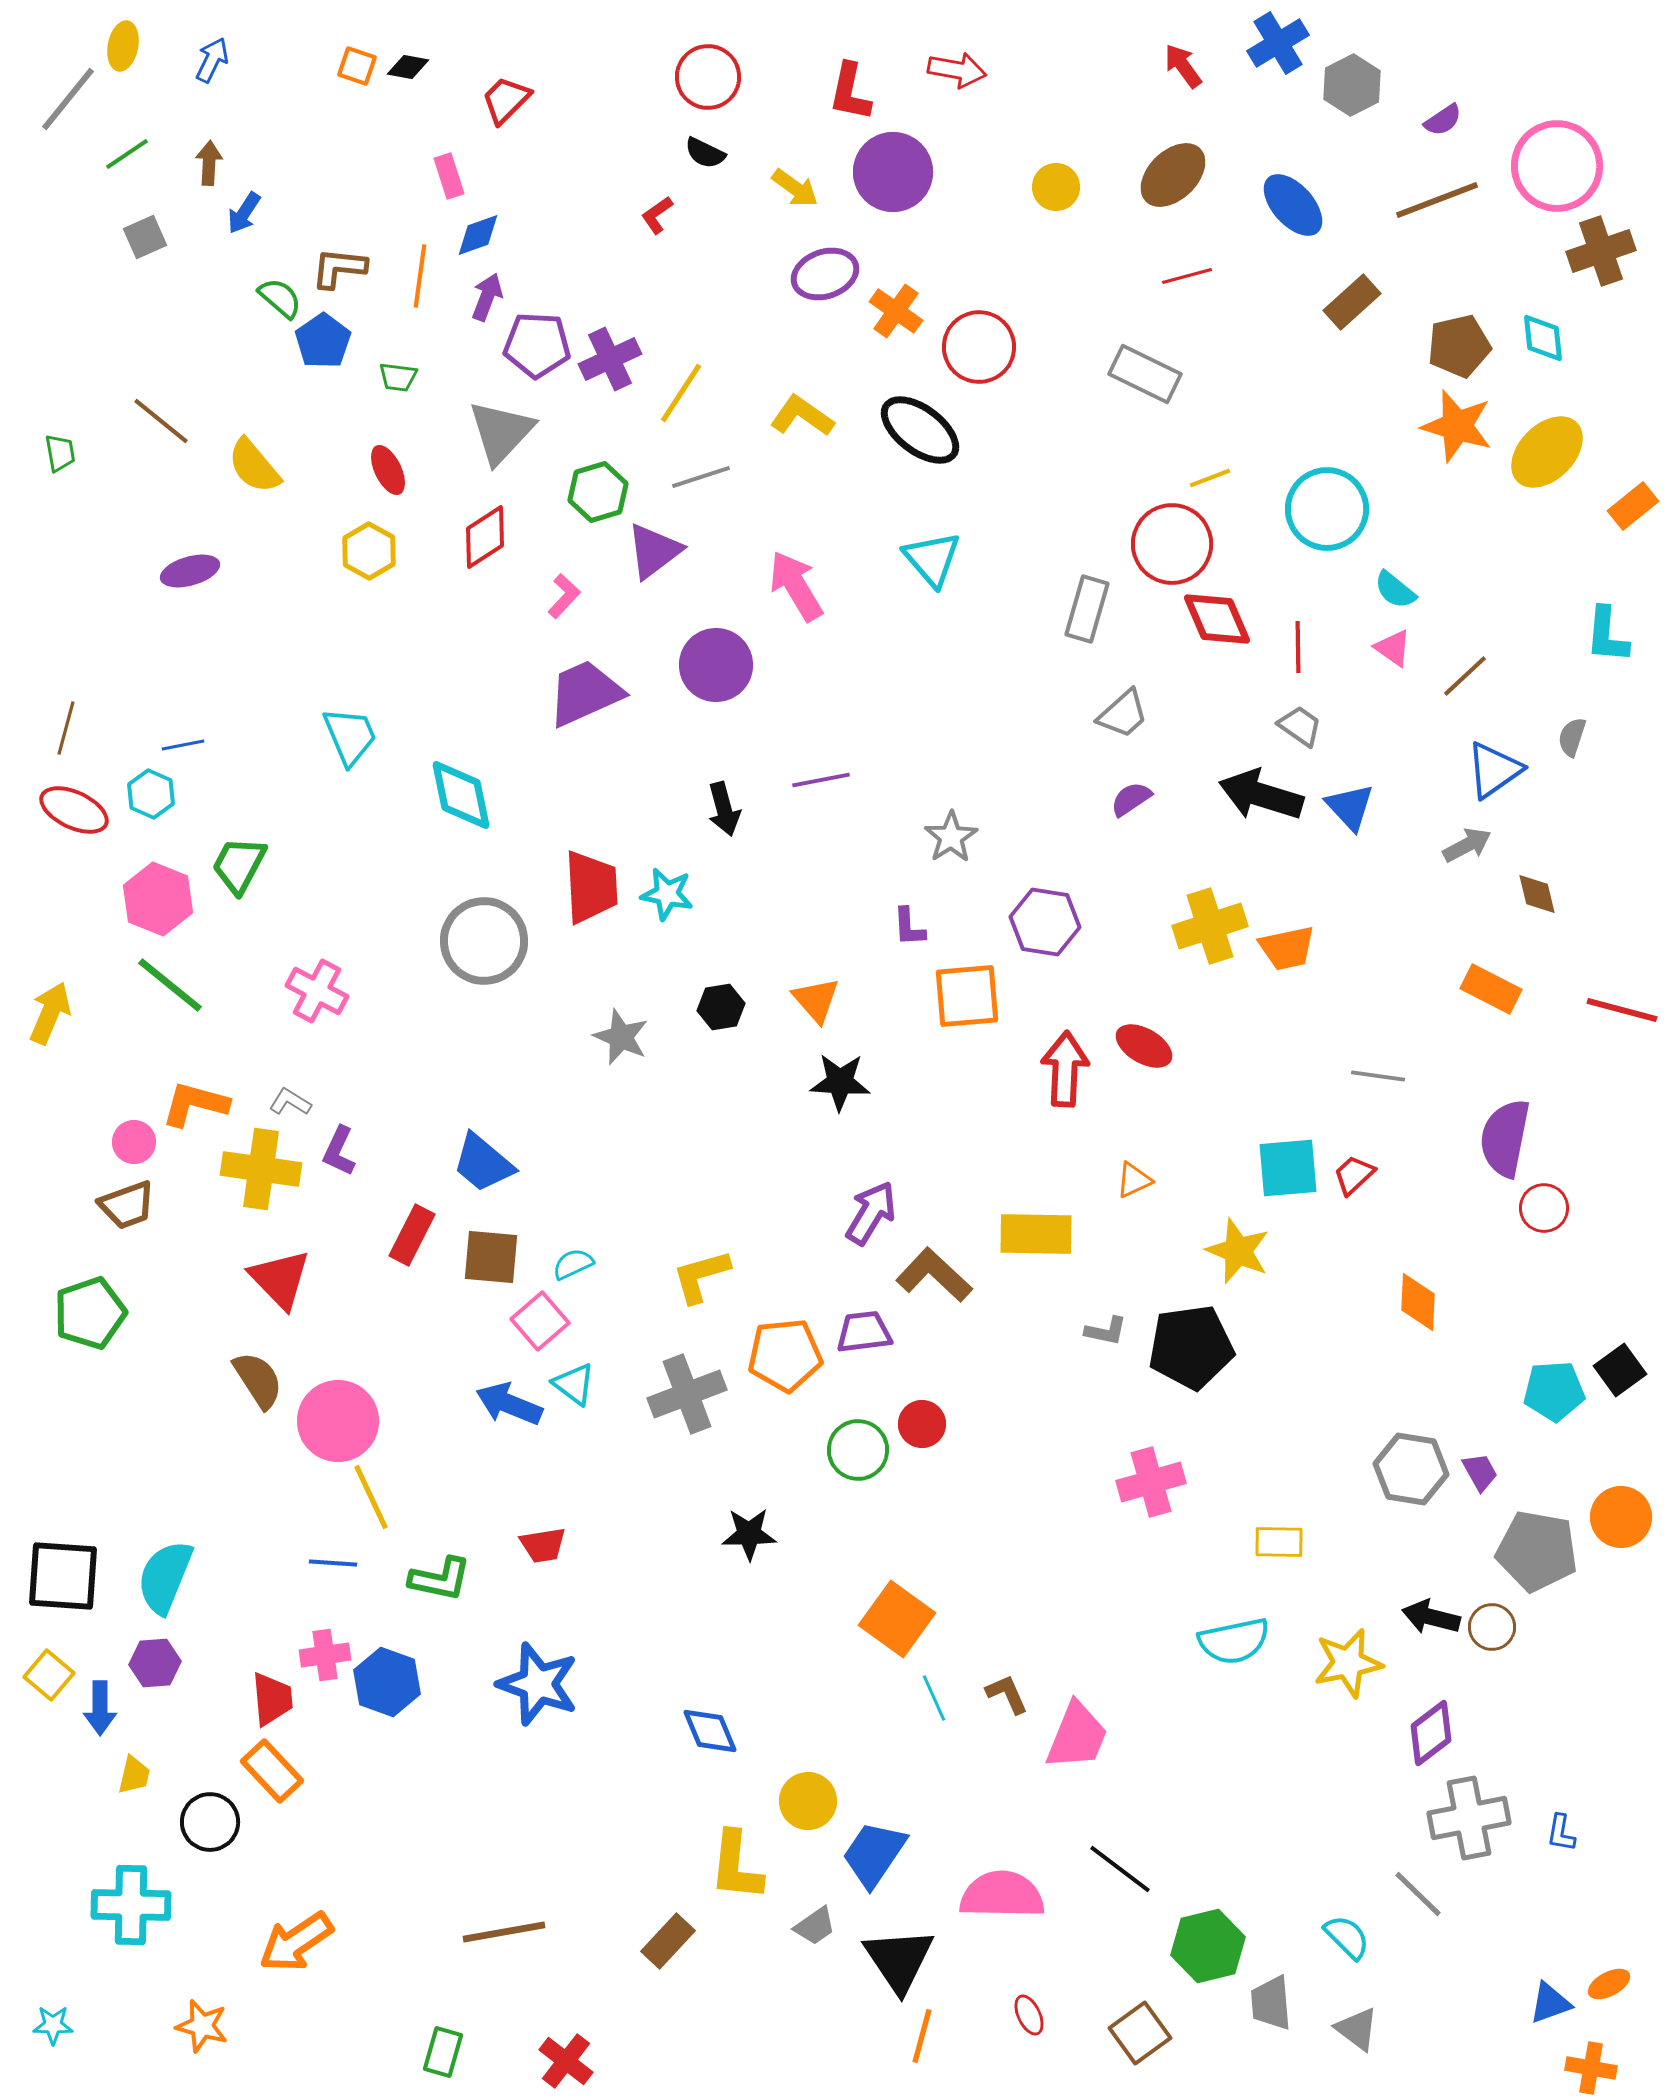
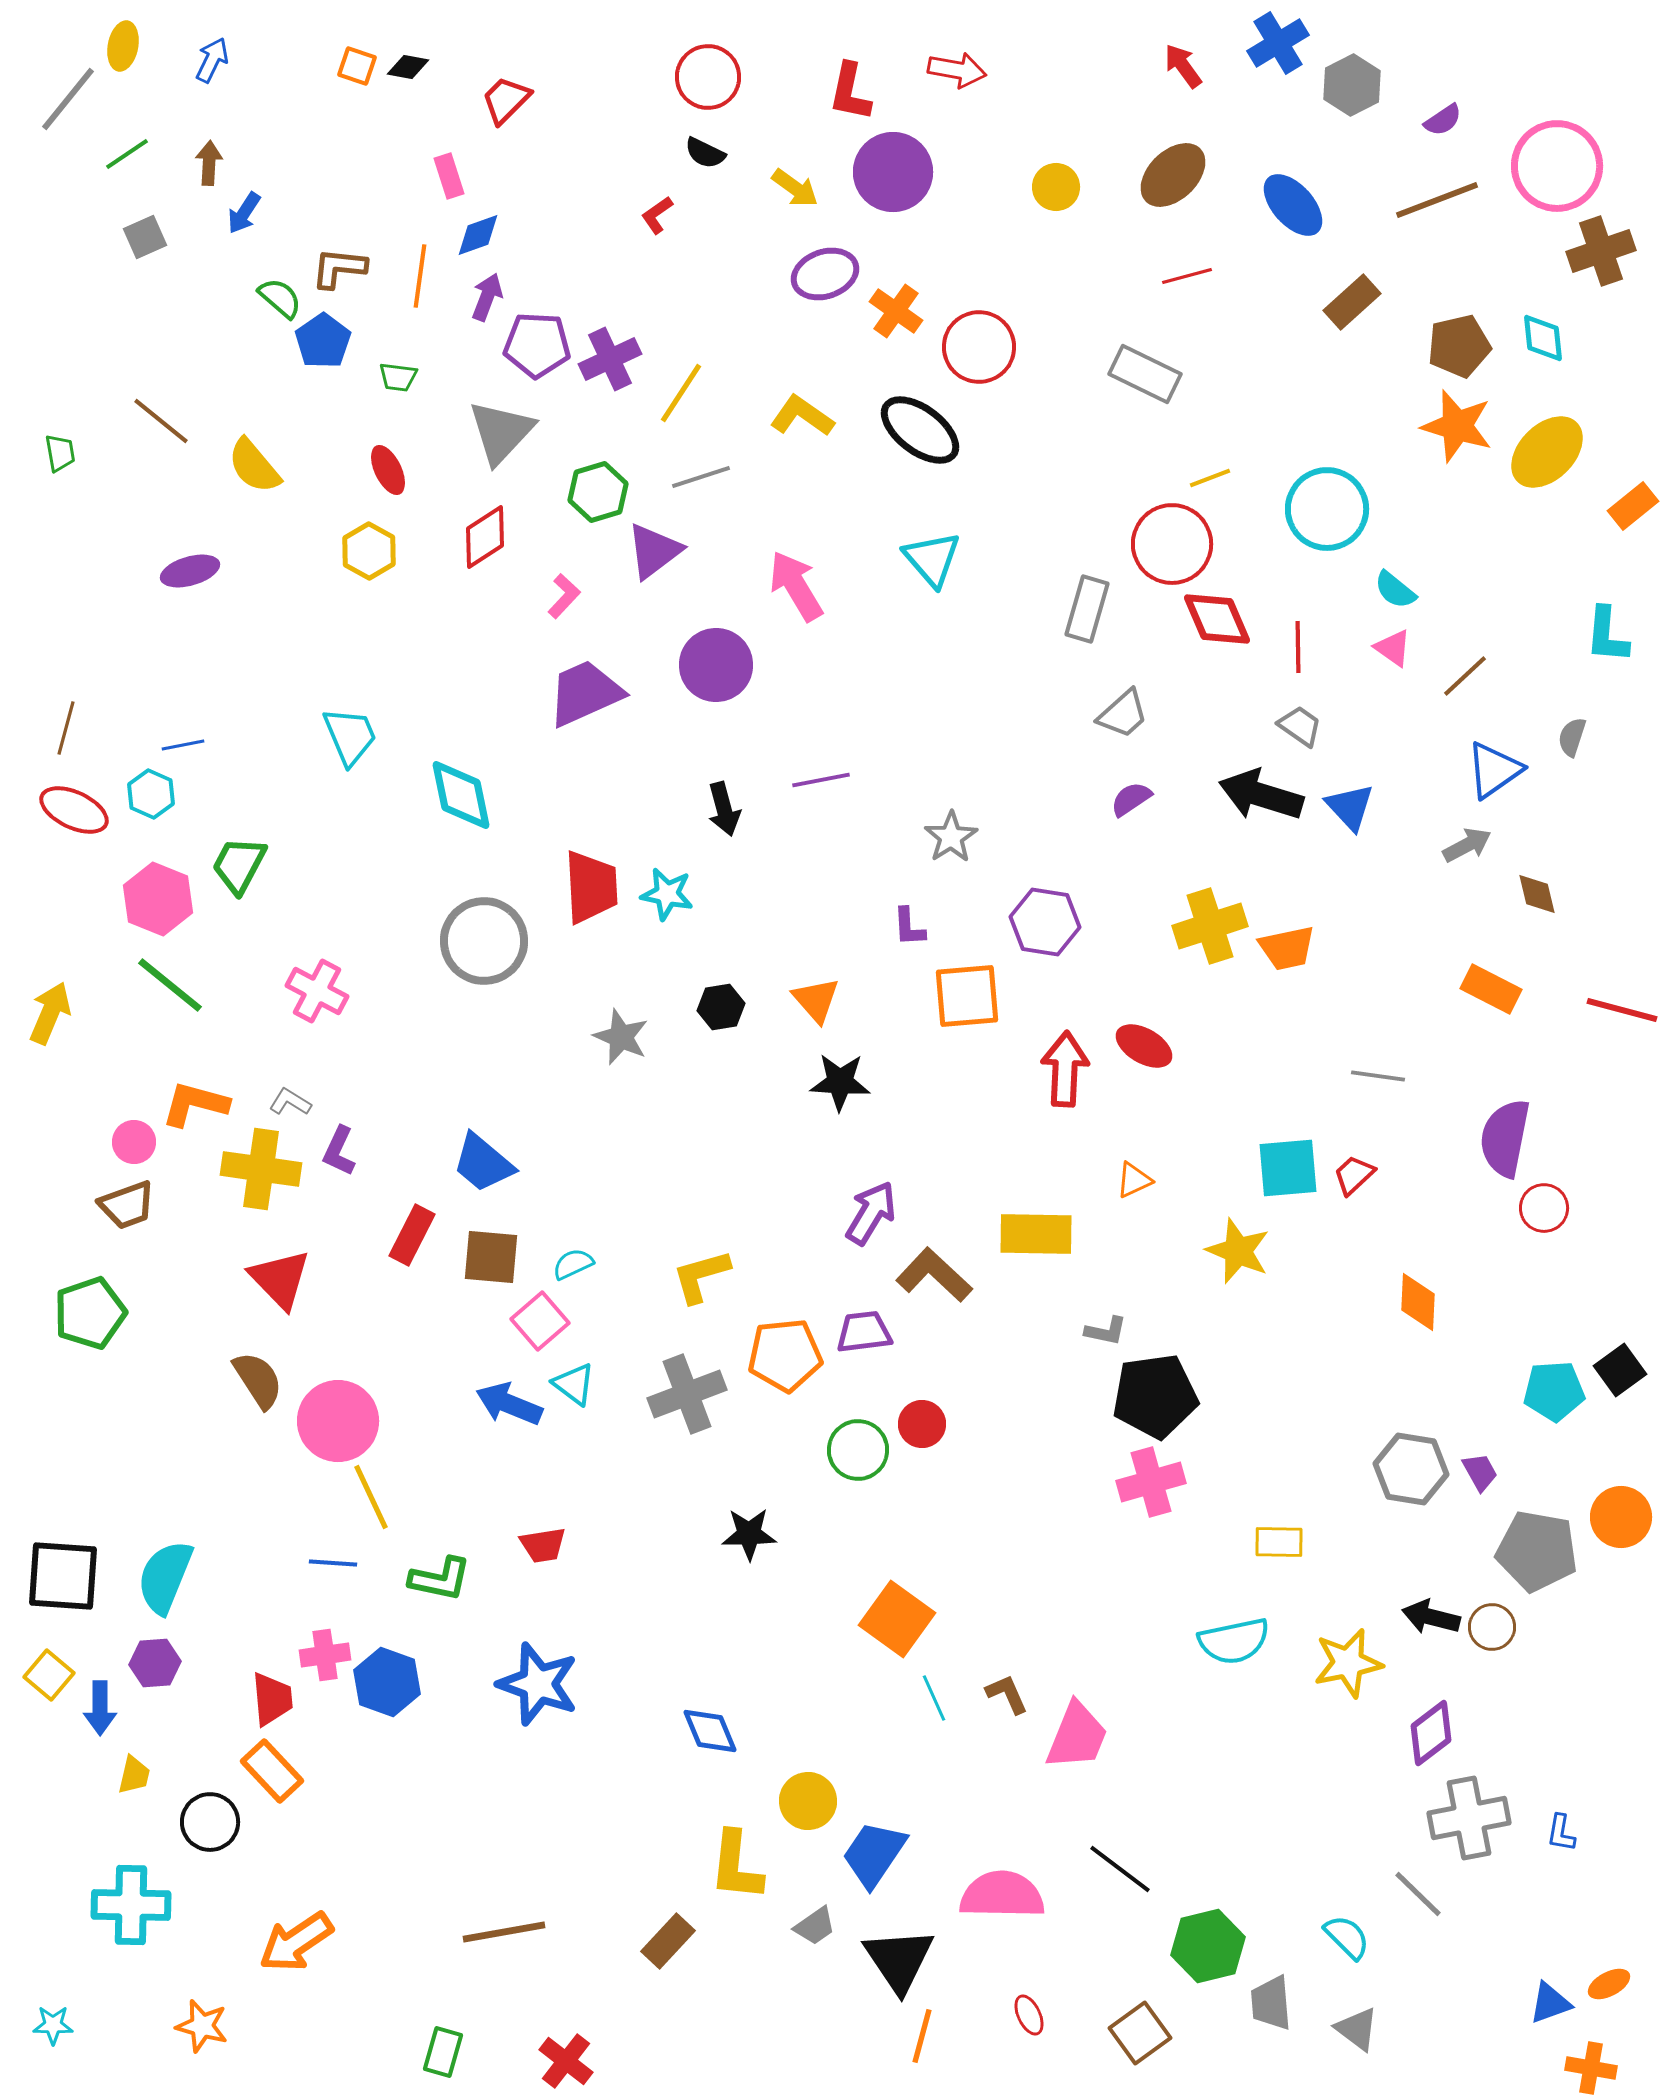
black pentagon at (1191, 1347): moved 36 px left, 49 px down
